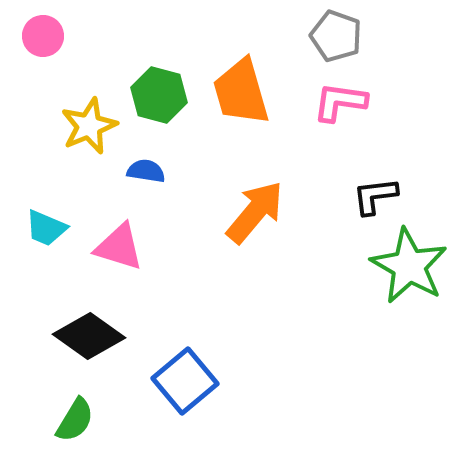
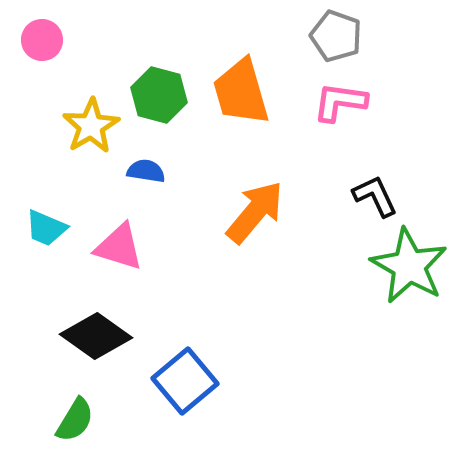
pink circle: moved 1 px left, 4 px down
yellow star: moved 2 px right; rotated 8 degrees counterclockwise
black L-shape: rotated 72 degrees clockwise
black diamond: moved 7 px right
